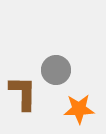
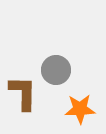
orange star: moved 1 px right
